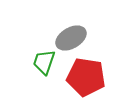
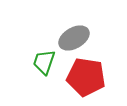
gray ellipse: moved 3 px right
